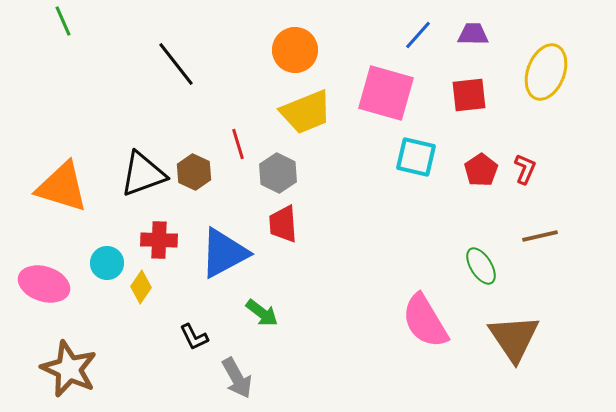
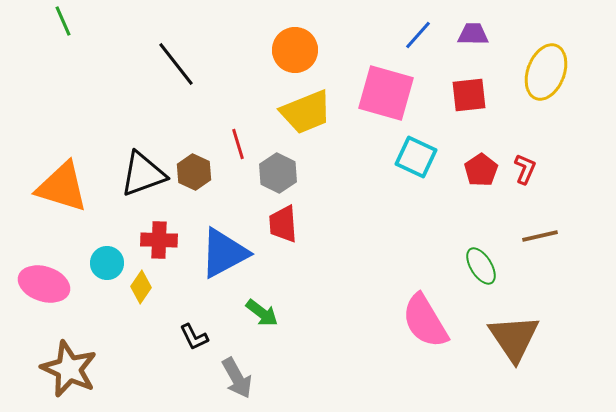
cyan square: rotated 12 degrees clockwise
